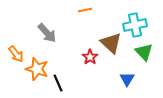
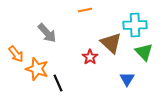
cyan cross: rotated 10 degrees clockwise
